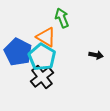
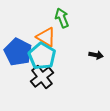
cyan pentagon: moved 1 px up
